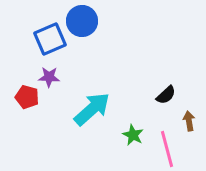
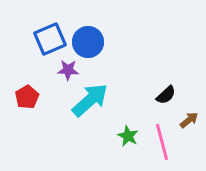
blue circle: moved 6 px right, 21 px down
purple star: moved 19 px right, 7 px up
red pentagon: rotated 25 degrees clockwise
cyan arrow: moved 2 px left, 9 px up
brown arrow: moved 1 px up; rotated 60 degrees clockwise
green star: moved 5 px left, 1 px down
pink line: moved 5 px left, 7 px up
